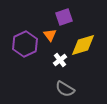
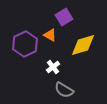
purple square: rotated 12 degrees counterclockwise
orange triangle: rotated 24 degrees counterclockwise
white cross: moved 7 px left, 7 px down
gray semicircle: moved 1 px left, 1 px down
